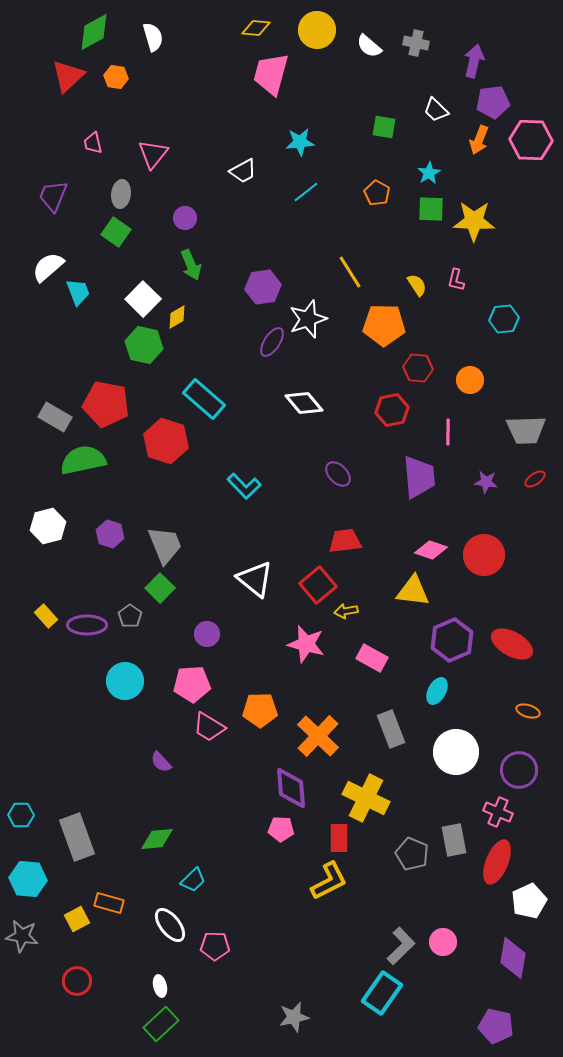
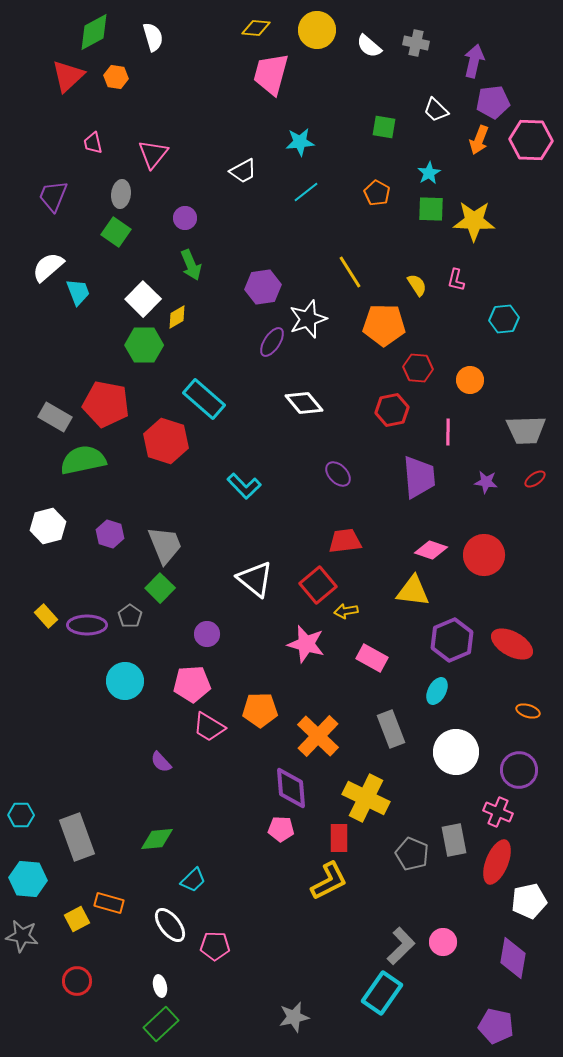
green hexagon at (144, 345): rotated 12 degrees counterclockwise
white pentagon at (529, 901): rotated 12 degrees clockwise
